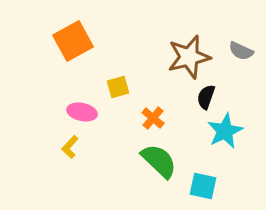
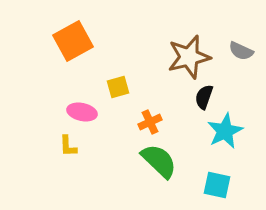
black semicircle: moved 2 px left
orange cross: moved 3 px left, 4 px down; rotated 25 degrees clockwise
yellow L-shape: moved 2 px left, 1 px up; rotated 45 degrees counterclockwise
cyan square: moved 14 px right, 1 px up
